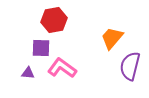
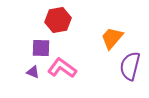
red hexagon: moved 4 px right
purple triangle: moved 5 px right, 1 px up; rotated 16 degrees clockwise
